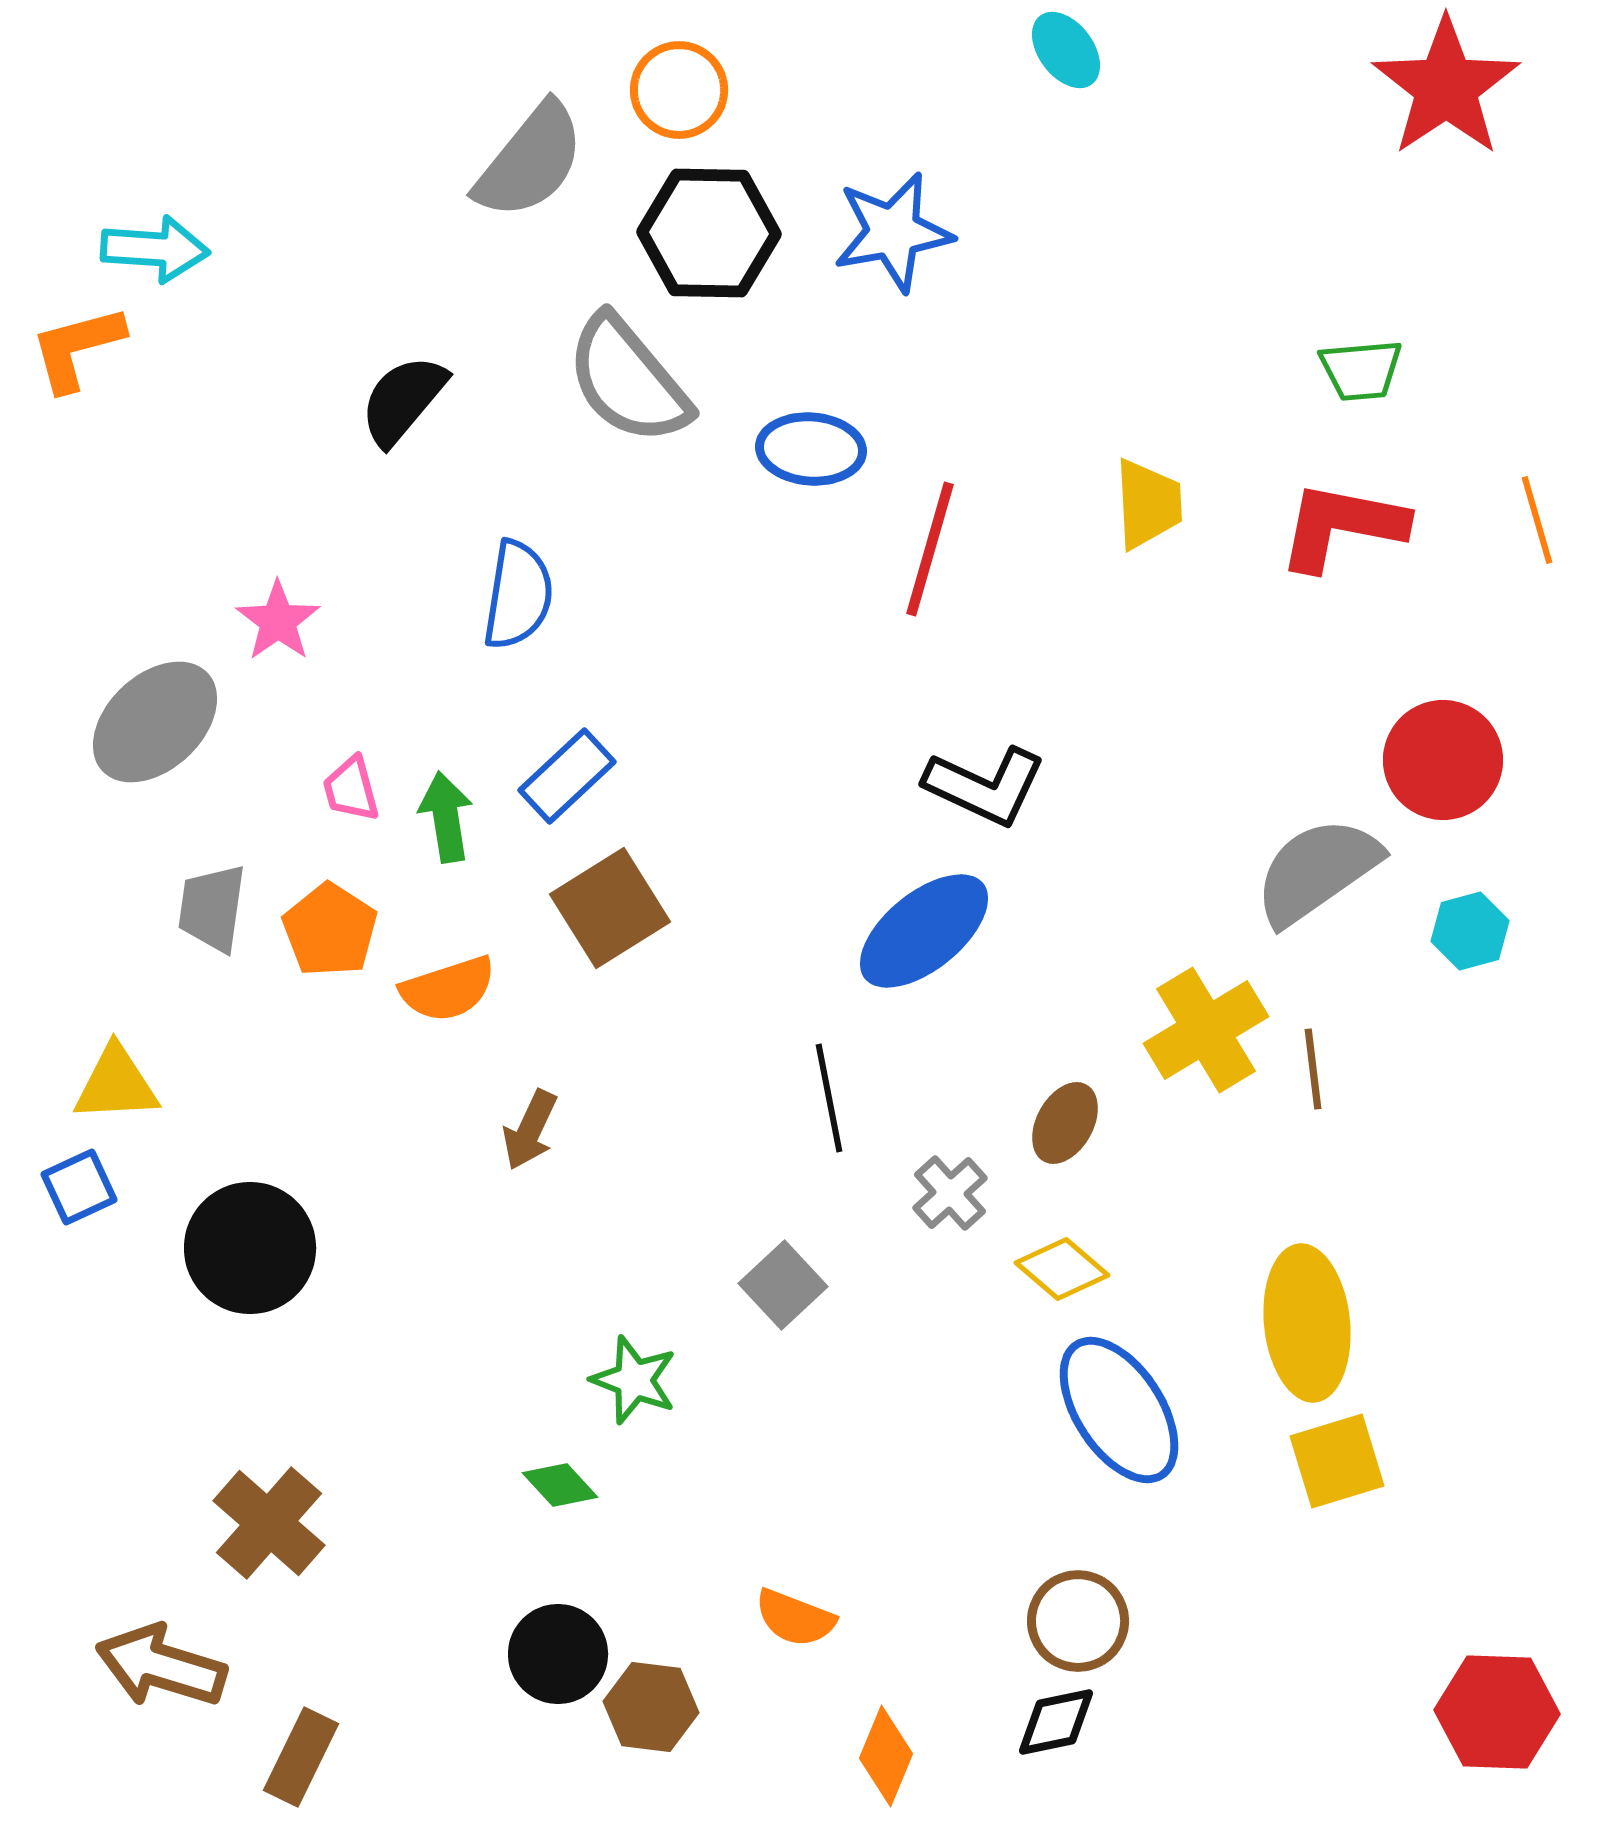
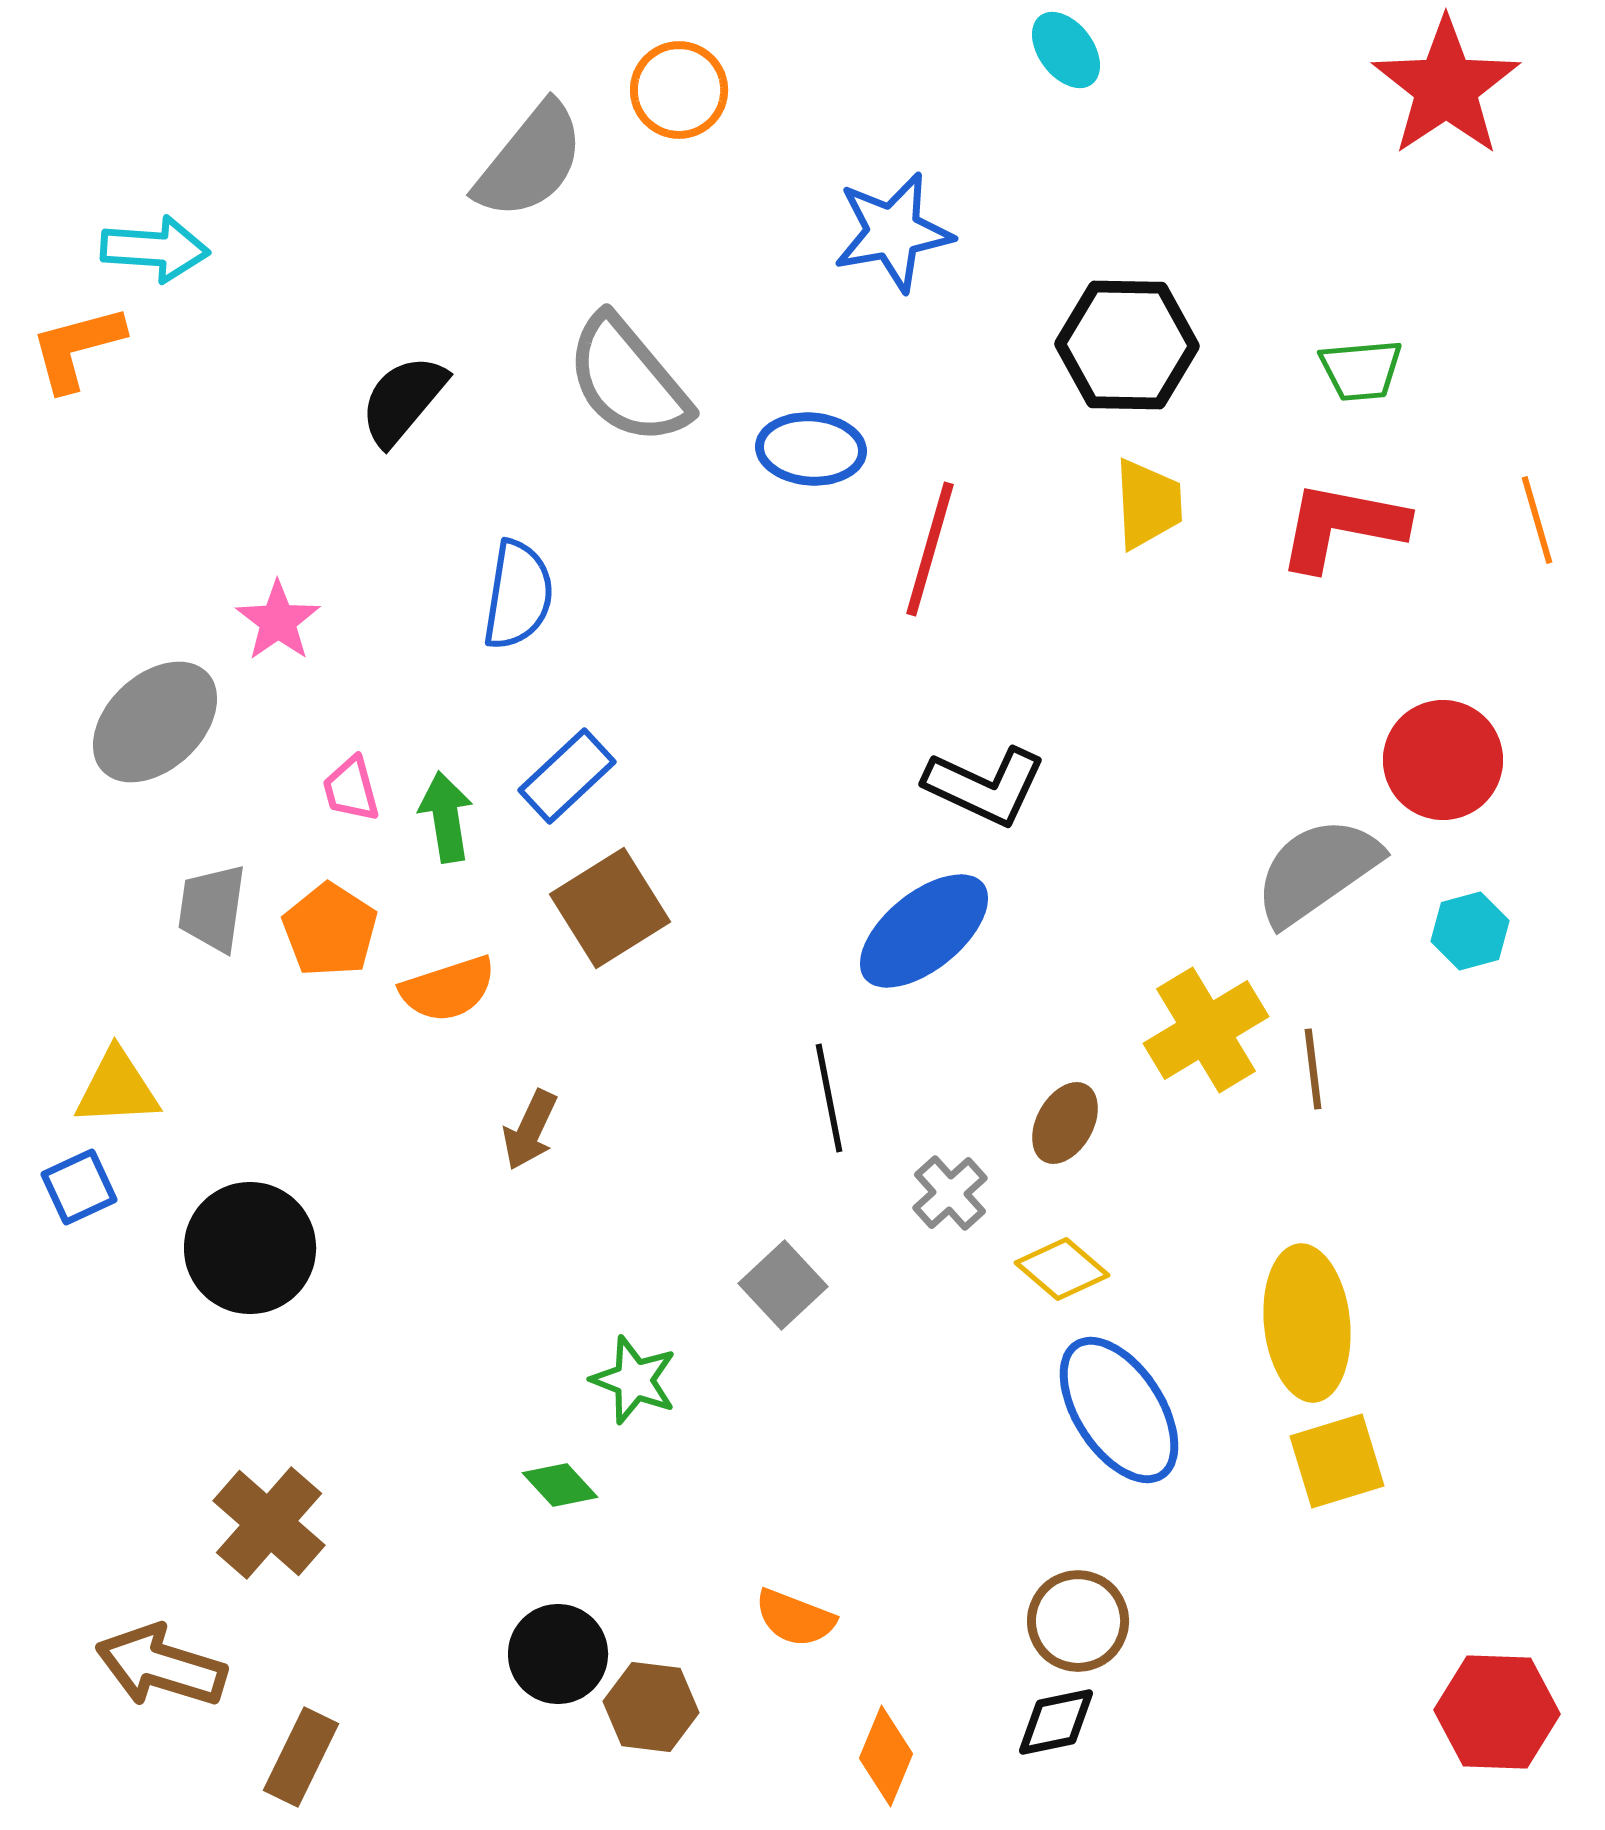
black hexagon at (709, 233): moved 418 px right, 112 px down
yellow triangle at (116, 1084): moved 1 px right, 4 px down
